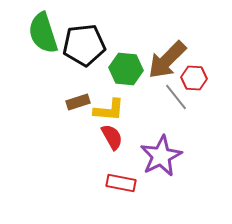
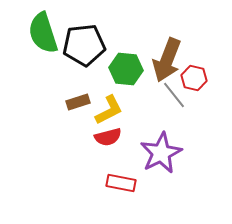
brown arrow: rotated 24 degrees counterclockwise
red hexagon: rotated 10 degrees clockwise
gray line: moved 2 px left, 2 px up
yellow L-shape: rotated 32 degrees counterclockwise
red semicircle: moved 4 px left; rotated 104 degrees clockwise
purple star: moved 3 px up
